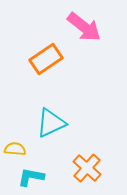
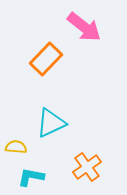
orange rectangle: rotated 12 degrees counterclockwise
yellow semicircle: moved 1 px right, 2 px up
orange cross: moved 1 px up; rotated 12 degrees clockwise
